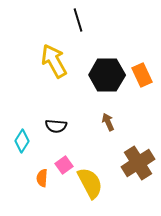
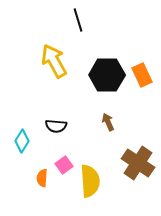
brown cross: rotated 24 degrees counterclockwise
yellow semicircle: moved 2 px up; rotated 24 degrees clockwise
